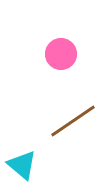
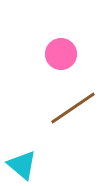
brown line: moved 13 px up
